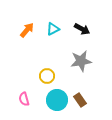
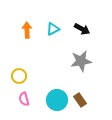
orange arrow: rotated 42 degrees counterclockwise
yellow circle: moved 28 px left
